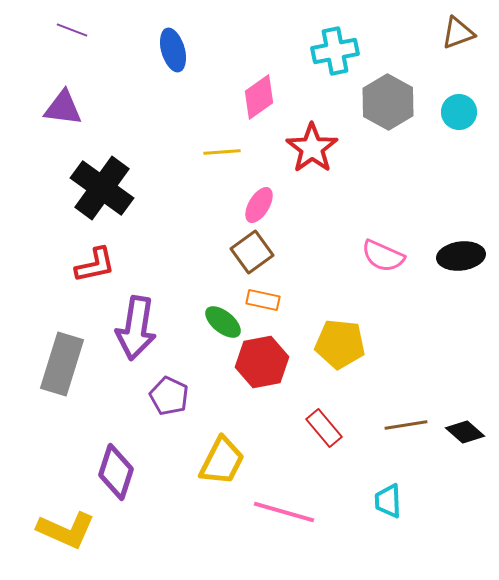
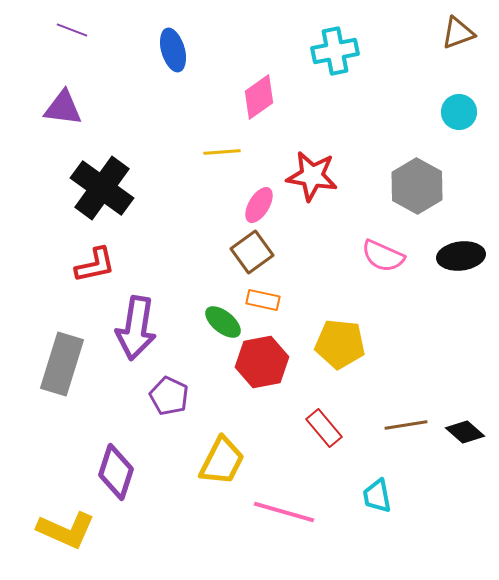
gray hexagon: moved 29 px right, 84 px down
red star: moved 28 px down; rotated 27 degrees counterclockwise
cyan trapezoid: moved 11 px left, 5 px up; rotated 9 degrees counterclockwise
